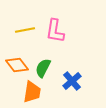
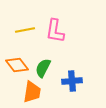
blue cross: rotated 36 degrees clockwise
